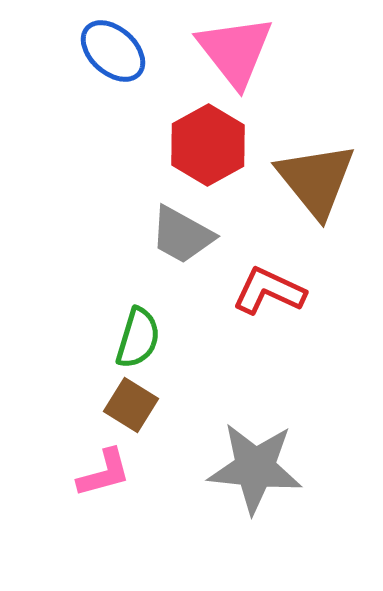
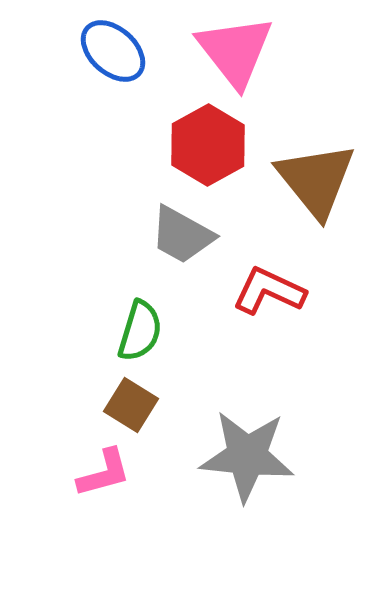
green semicircle: moved 2 px right, 7 px up
gray star: moved 8 px left, 12 px up
